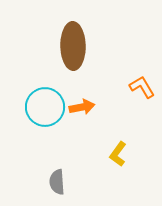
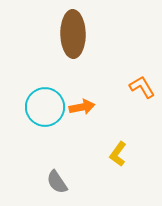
brown ellipse: moved 12 px up
gray semicircle: rotated 30 degrees counterclockwise
